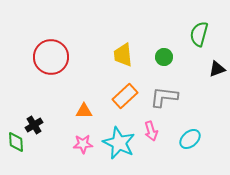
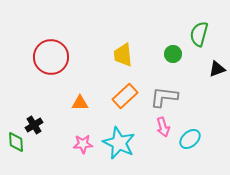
green circle: moved 9 px right, 3 px up
orange triangle: moved 4 px left, 8 px up
pink arrow: moved 12 px right, 4 px up
